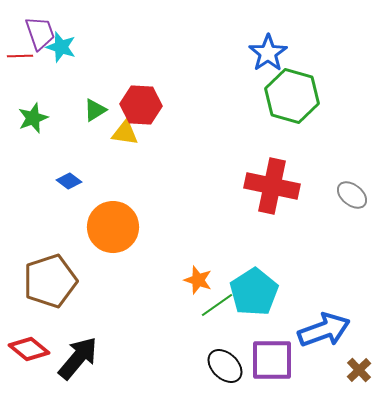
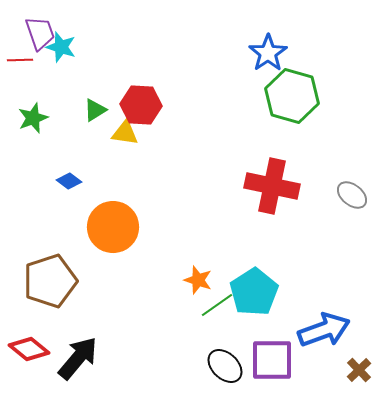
red line: moved 4 px down
